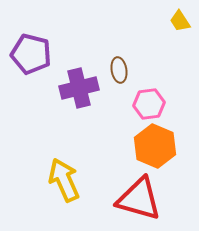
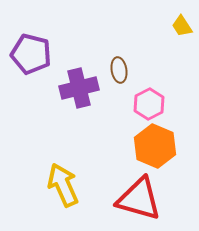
yellow trapezoid: moved 2 px right, 5 px down
pink hexagon: rotated 20 degrees counterclockwise
yellow arrow: moved 1 px left, 5 px down
